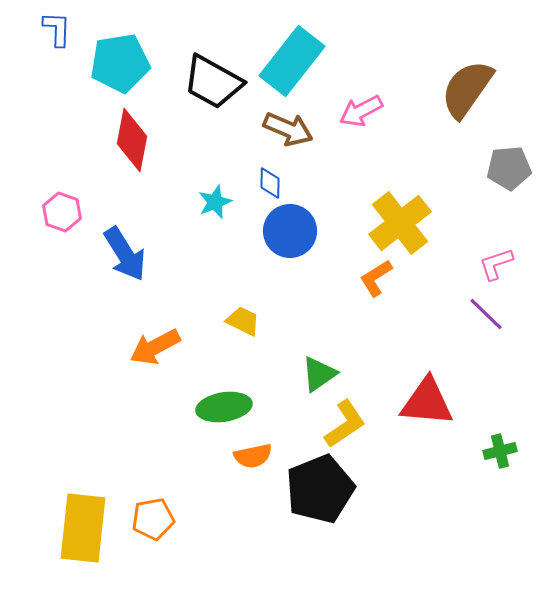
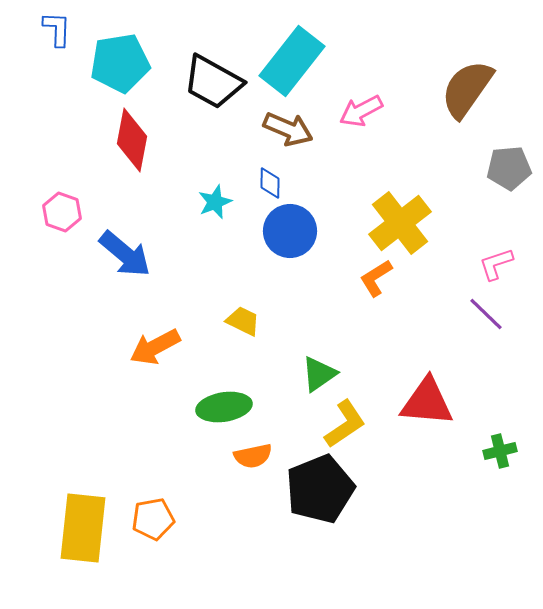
blue arrow: rotated 18 degrees counterclockwise
